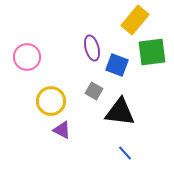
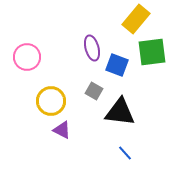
yellow rectangle: moved 1 px right, 1 px up
